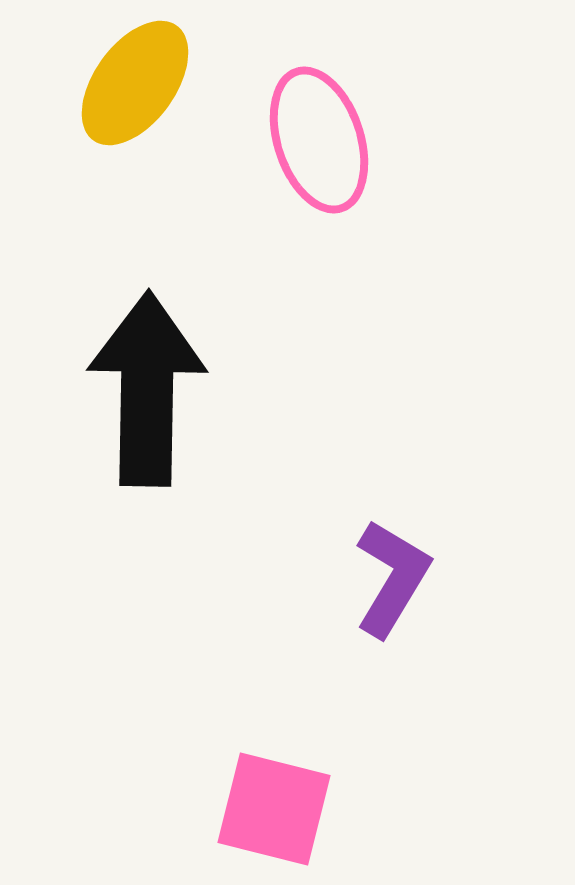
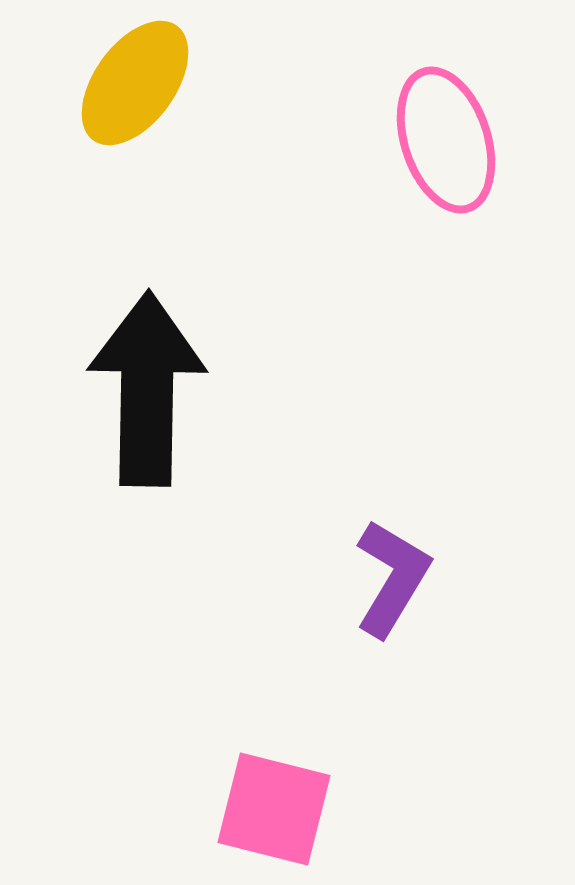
pink ellipse: moved 127 px right
